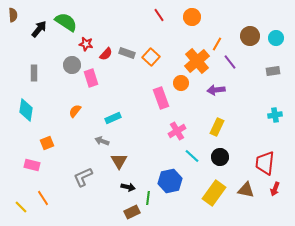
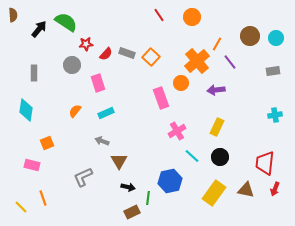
red star at (86, 44): rotated 16 degrees counterclockwise
pink rectangle at (91, 78): moved 7 px right, 5 px down
cyan rectangle at (113, 118): moved 7 px left, 5 px up
orange line at (43, 198): rotated 14 degrees clockwise
